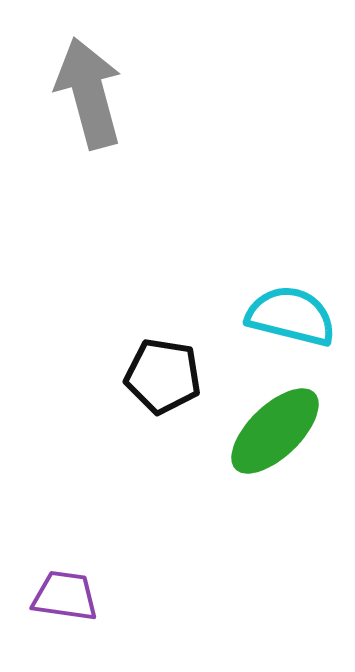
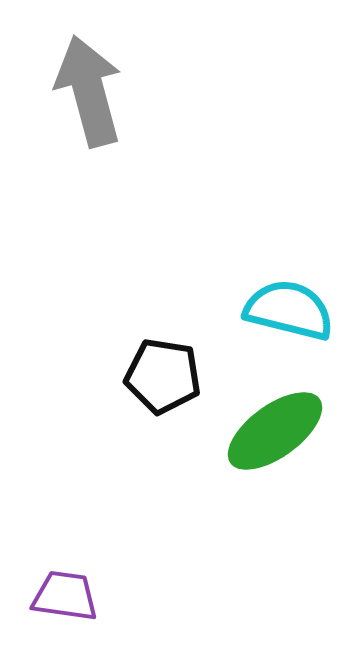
gray arrow: moved 2 px up
cyan semicircle: moved 2 px left, 6 px up
green ellipse: rotated 8 degrees clockwise
